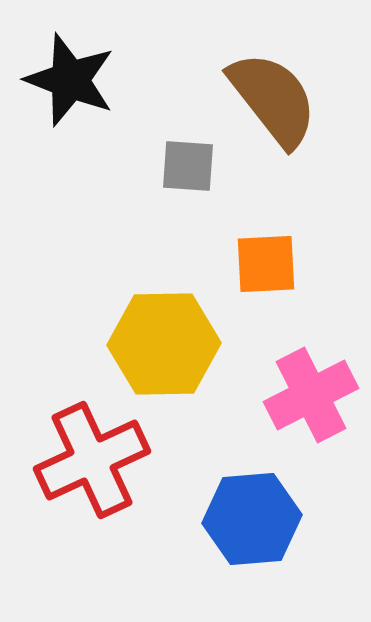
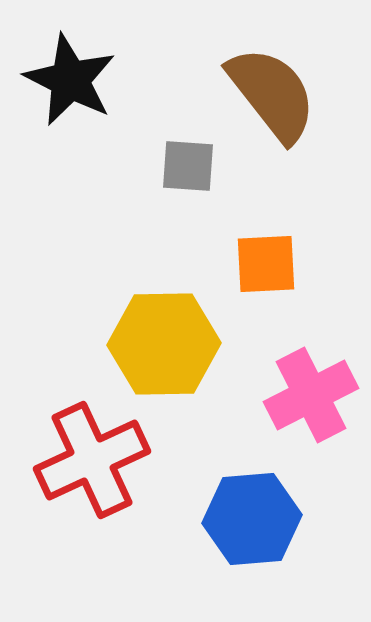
black star: rotated 6 degrees clockwise
brown semicircle: moved 1 px left, 5 px up
